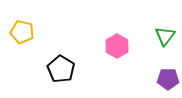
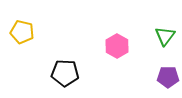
black pentagon: moved 4 px right, 4 px down; rotated 28 degrees counterclockwise
purple pentagon: moved 2 px up
